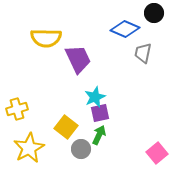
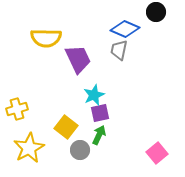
black circle: moved 2 px right, 1 px up
gray trapezoid: moved 24 px left, 3 px up
cyan star: moved 1 px left, 2 px up
gray circle: moved 1 px left, 1 px down
